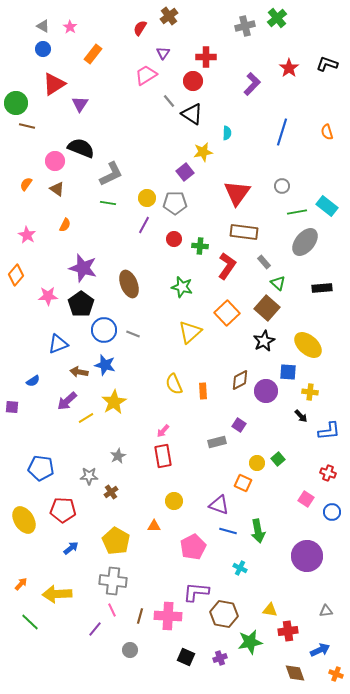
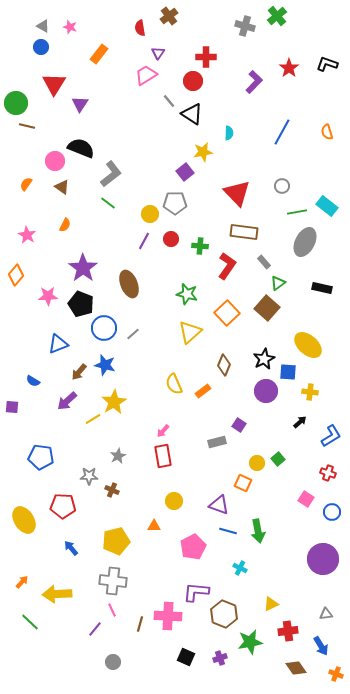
green cross at (277, 18): moved 2 px up
gray cross at (245, 26): rotated 30 degrees clockwise
pink star at (70, 27): rotated 16 degrees counterclockwise
red semicircle at (140, 28): rotated 42 degrees counterclockwise
blue circle at (43, 49): moved 2 px left, 2 px up
purple triangle at (163, 53): moved 5 px left
orange rectangle at (93, 54): moved 6 px right
red triangle at (54, 84): rotated 25 degrees counterclockwise
purple L-shape at (252, 84): moved 2 px right, 2 px up
blue line at (282, 132): rotated 12 degrees clockwise
cyan semicircle at (227, 133): moved 2 px right
gray L-shape at (111, 174): rotated 12 degrees counterclockwise
brown triangle at (57, 189): moved 5 px right, 2 px up
red triangle at (237, 193): rotated 20 degrees counterclockwise
yellow circle at (147, 198): moved 3 px right, 16 px down
green line at (108, 203): rotated 28 degrees clockwise
purple line at (144, 225): moved 16 px down
red circle at (174, 239): moved 3 px left
gray ellipse at (305, 242): rotated 12 degrees counterclockwise
purple star at (83, 268): rotated 20 degrees clockwise
green triangle at (278, 283): rotated 42 degrees clockwise
green star at (182, 287): moved 5 px right, 7 px down
black rectangle at (322, 288): rotated 18 degrees clockwise
black pentagon at (81, 304): rotated 15 degrees counterclockwise
blue circle at (104, 330): moved 2 px up
gray line at (133, 334): rotated 64 degrees counterclockwise
black star at (264, 341): moved 18 px down
brown arrow at (79, 372): rotated 60 degrees counterclockwise
brown diamond at (240, 380): moved 16 px left, 15 px up; rotated 40 degrees counterclockwise
blue semicircle at (33, 381): rotated 64 degrees clockwise
orange rectangle at (203, 391): rotated 56 degrees clockwise
black arrow at (301, 416): moved 1 px left, 6 px down; rotated 88 degrees counterclockwise
yellow line at (86, 418): moved 7 px right, 1 px down
blue L-shape at (329, 431): moved 2 px right, 5 px down; rotated 25 degrees counterclockwise
blue pentagon at (41, 468): moved 11 px up
brown cross at (111, 492): moved 1 px right, 2 px up; rotated 32 degrees counterclockwise
red pentagon at (63, 510): moved 4 px up
yellow pentagon at (116, 541): rotated 28 degrees clockwise
blue arrow at (71, 548): rotated 91 degrees counterclockwise
purple circle at (307, 556): moved 16 px right, 3 px down
orange arrow at (21, 584): moved 1 px right, 2 px up
yellow triangle at (270, 610): moved 1 px right, 6 px up; rotated 35 degrees counterclockwise
gray triangle at (326, 611): moved 3 px down
brown hexagon at (224, 614): rotated 12 degrees clockwise
brown line at (140, 616): moved 8 px down
gray circle at (130, 650): moved 17 px left, 12 px down
blue arrow at (320, 650): moved 1 px right, 4 px up; rotated 84 degrees clockwise
brown diamond at (295, 673): moved 1 px right, 5 px up; rotated 15 degrees counterclockwise
